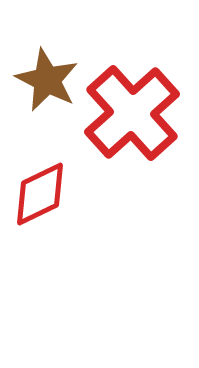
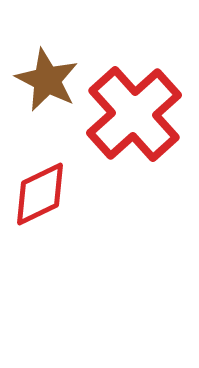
red cross: moved 2 px right, 1 px down
